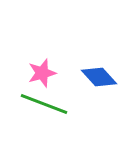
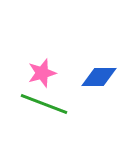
blue diamond: rotated 48 degrees counterclockwise
